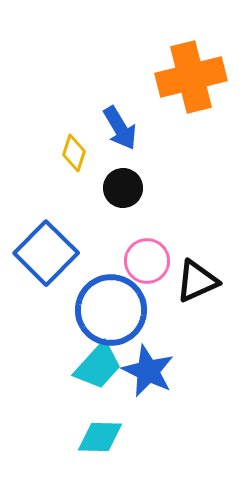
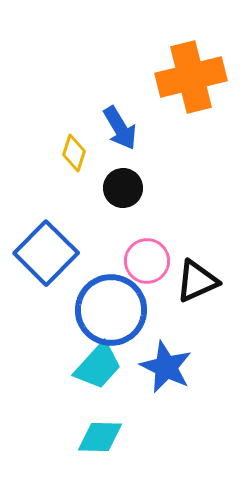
blue star: moved 18 px right, 4 px up
